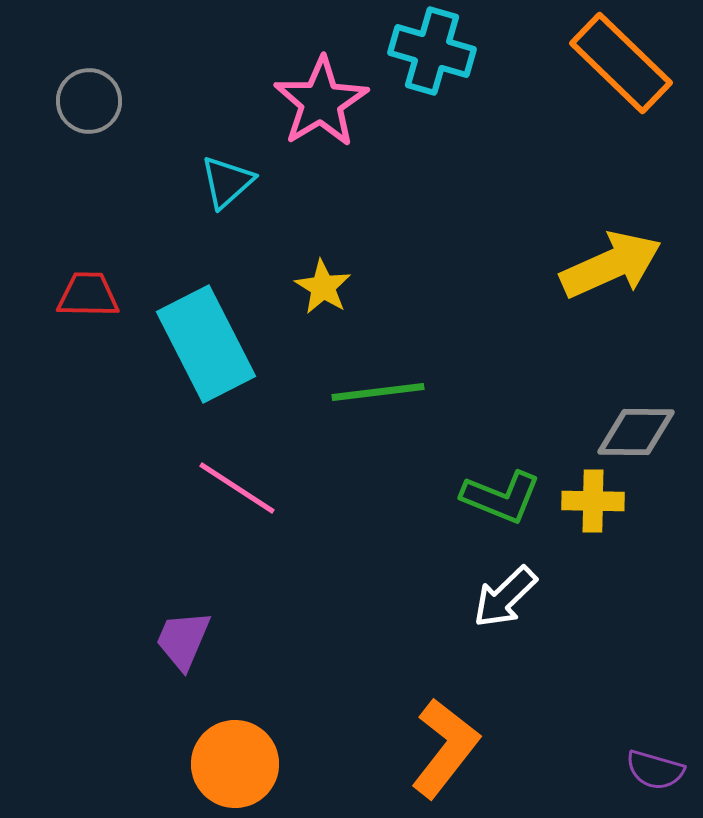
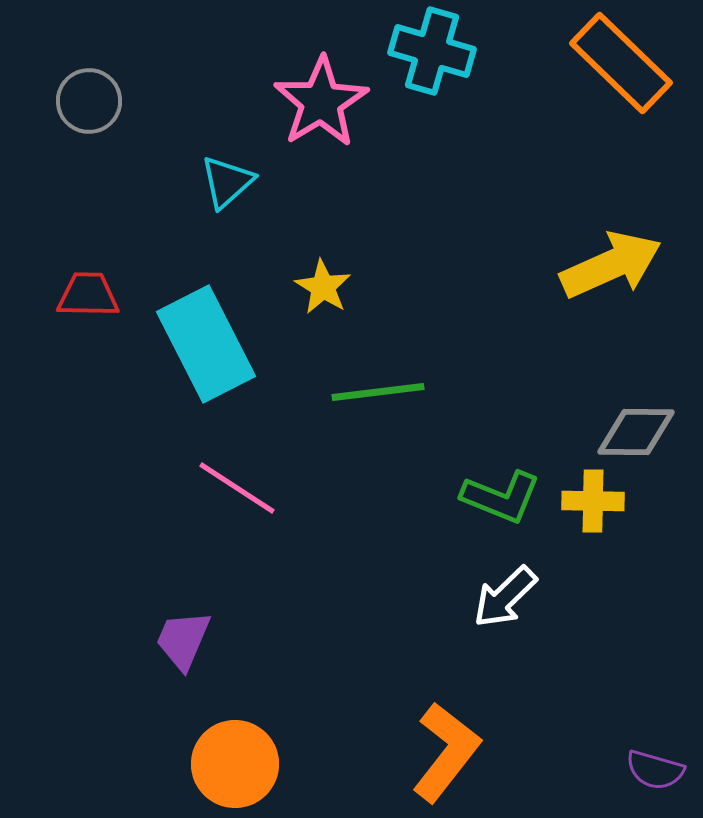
orange L-shape: moved 1 px right, 4 px down
